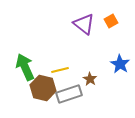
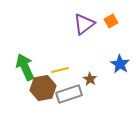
purple triangle: rotated 45 degrees clockwise
brown hexagon: rotated 25 degrees counterclockwise
